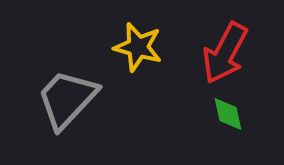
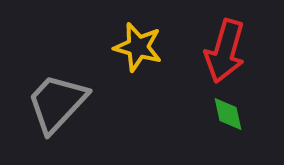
red arrow: moved 2 px up; rotated 12 degrees counterclockwise
gray trapezoid: moved 10 px left, 4 px down
